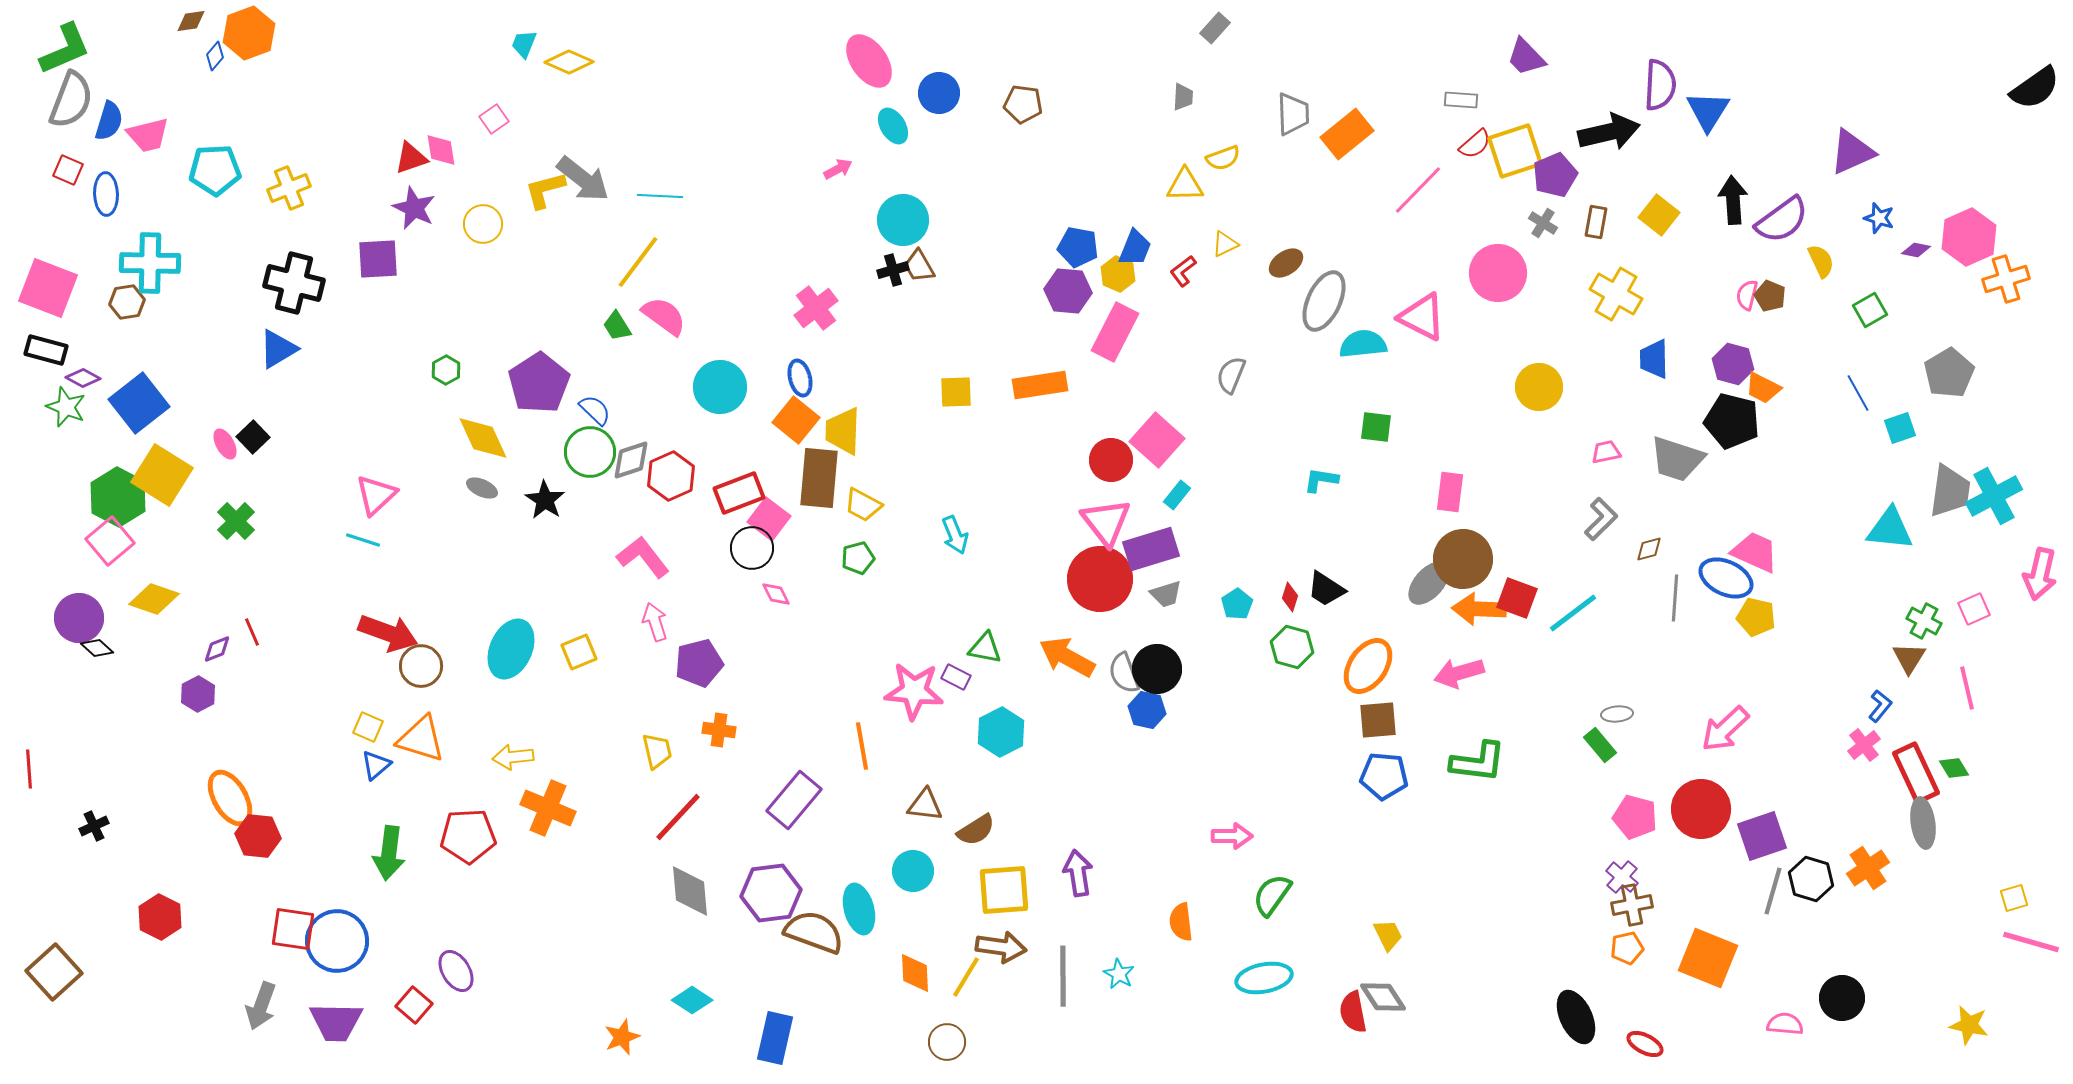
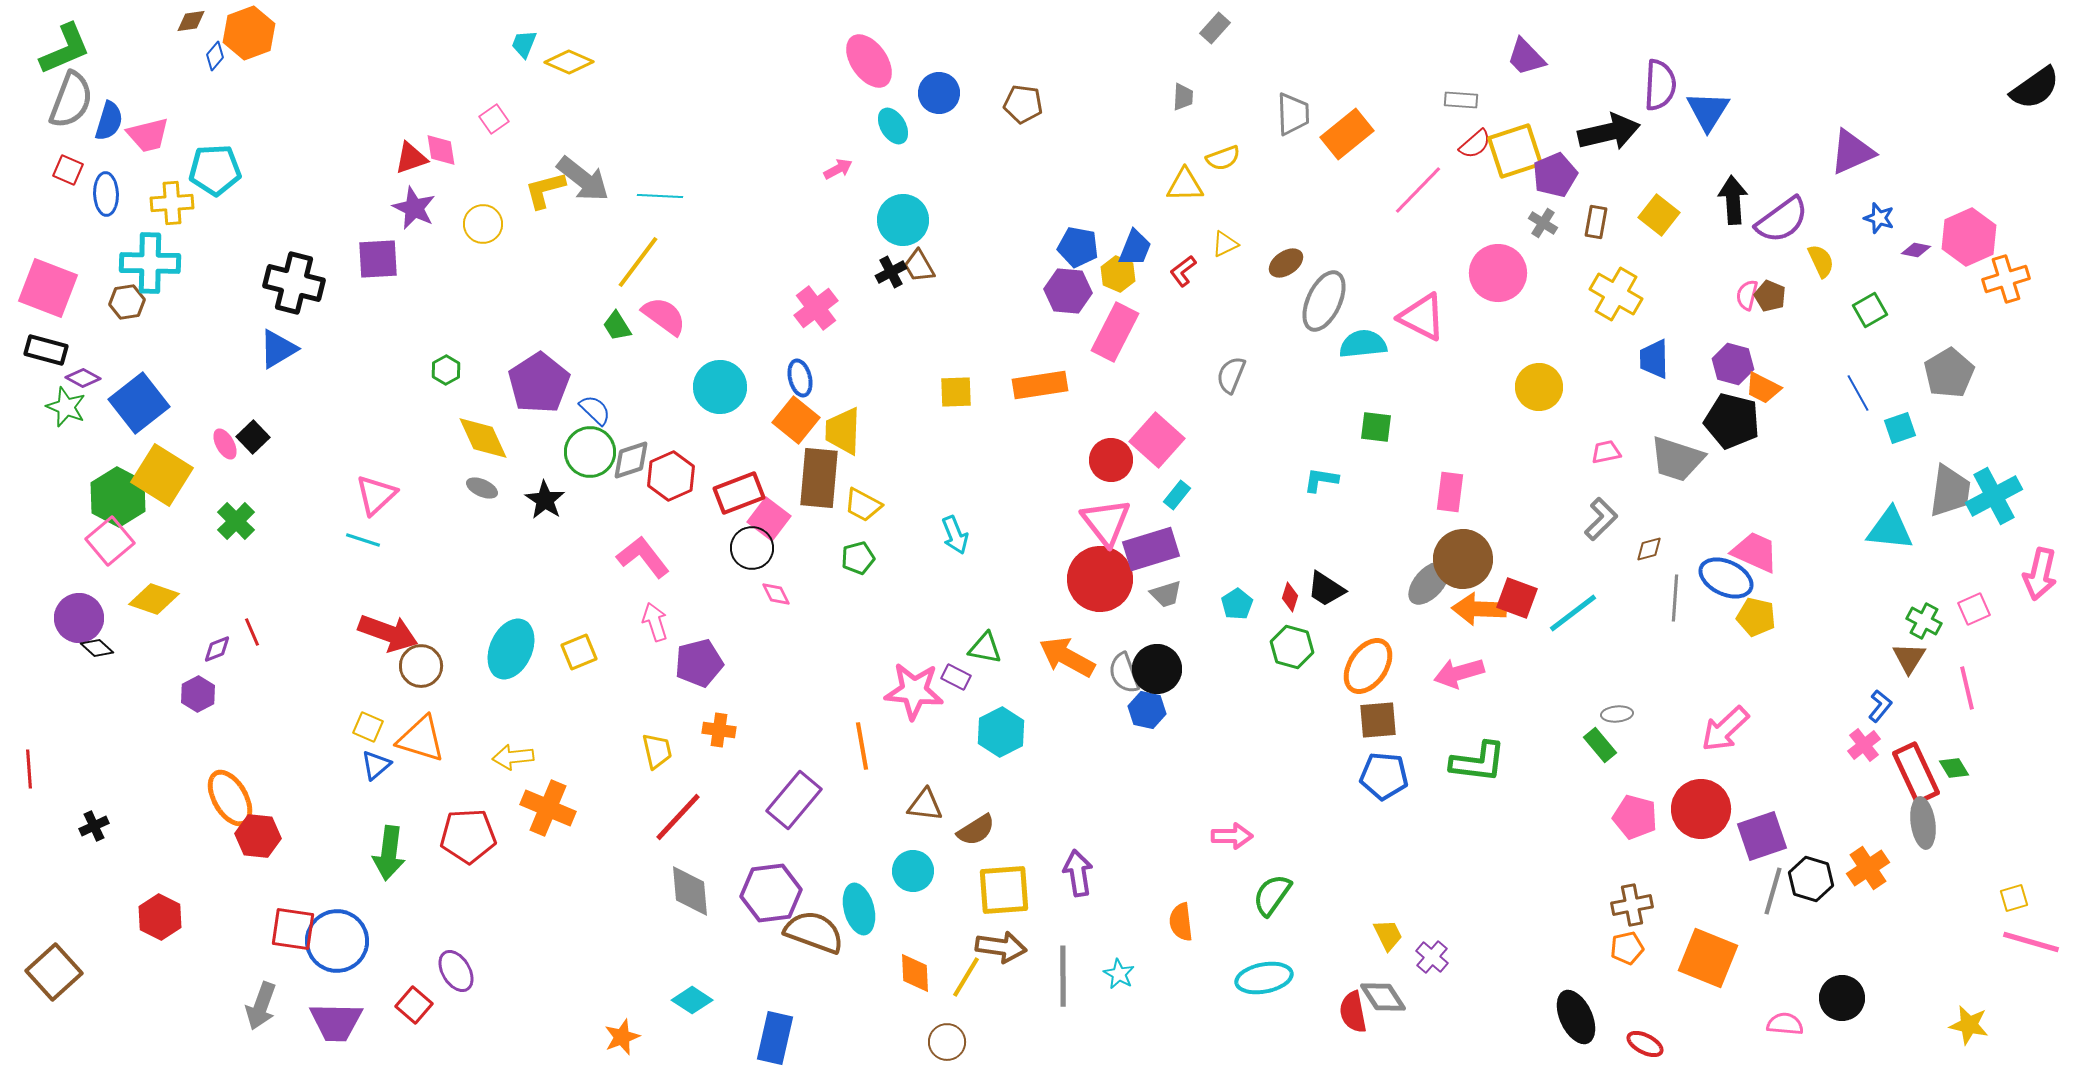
yellow cross at (289, 188): moved 117 px left, 15 px down; rotated 18 degrees clockwise
black cross at (893, 270): moved 2 px left, 2 px down; rotated 12 degrees counterclockwise
purple cross at (1622, 877): moved 190 px left, 80 px down
